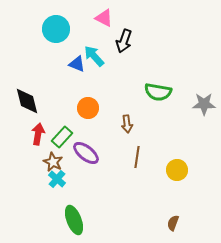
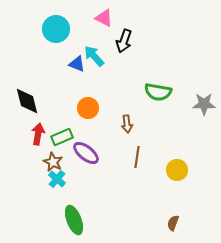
green rectangle: rotated 25 degrees clockwise
